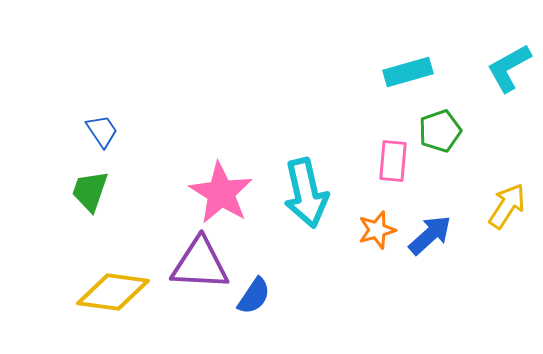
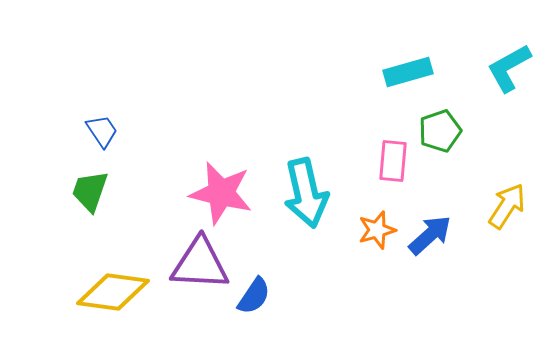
pink star: rotated 18 degrees counterclockwise
